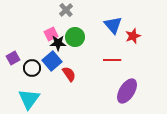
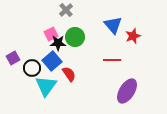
cyan triangle: moved 17 px right, 13 px up
